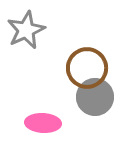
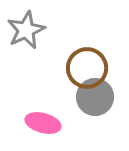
pink ellipse: rotated 12 degrees clockwise
